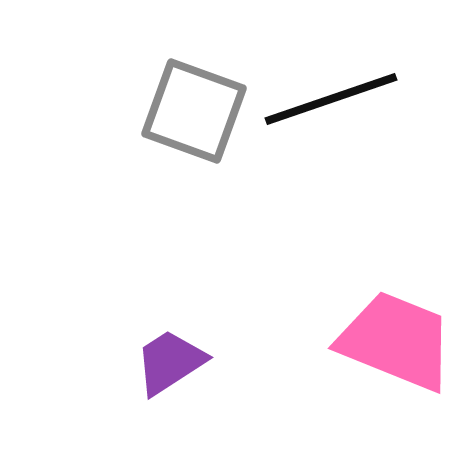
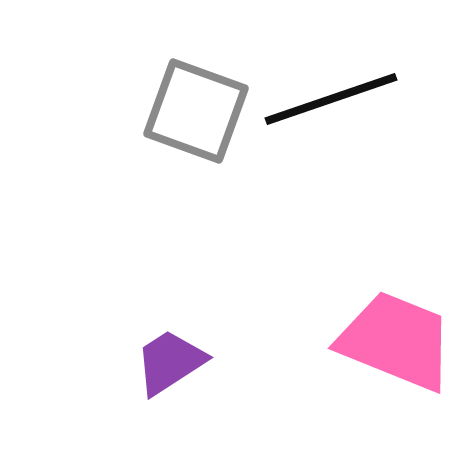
gray square: moved 2 px right
